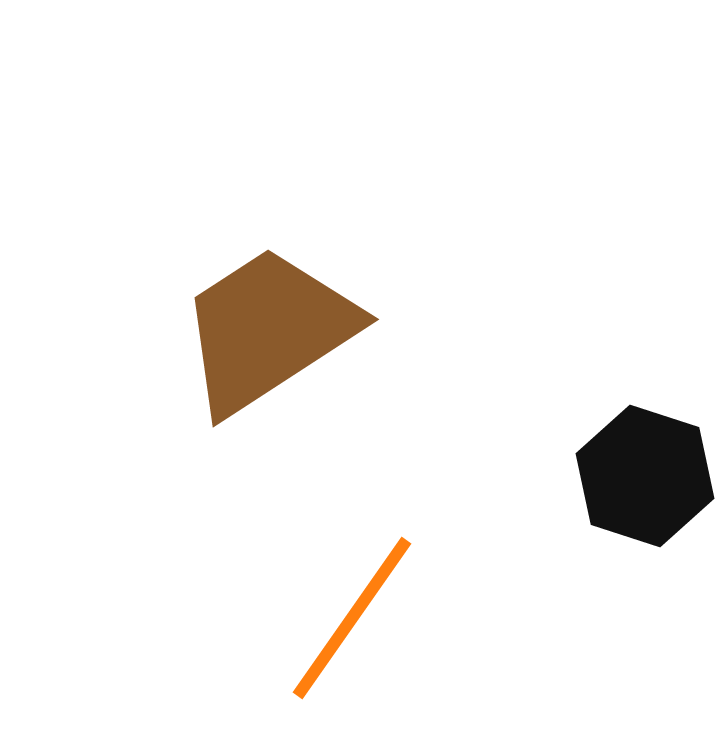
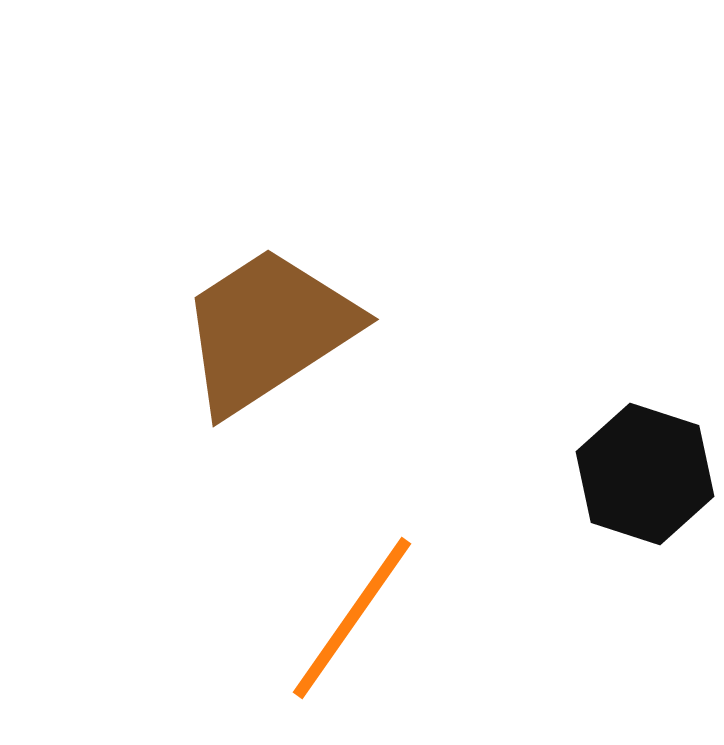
black hexagon: moved 2 px up
